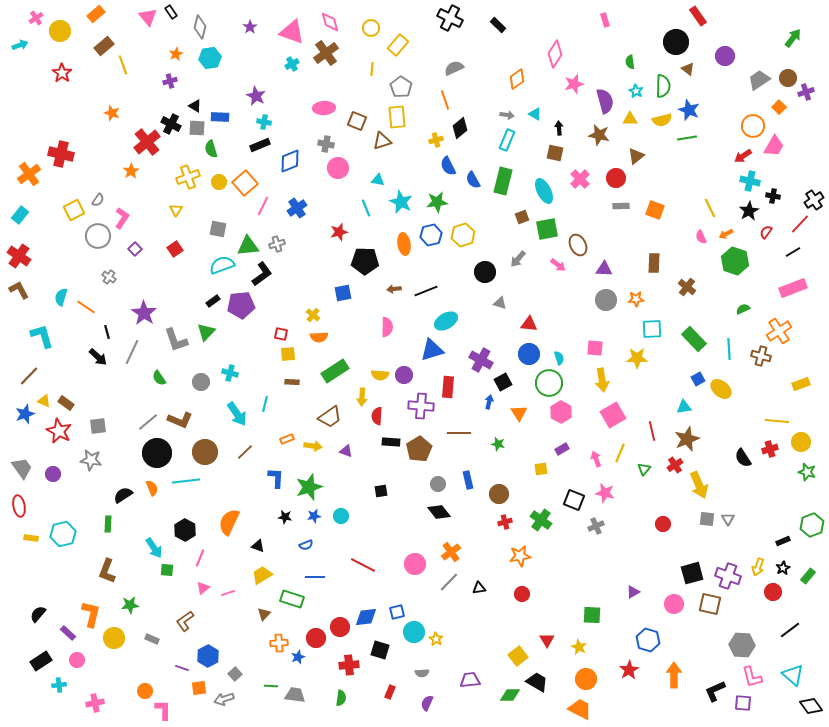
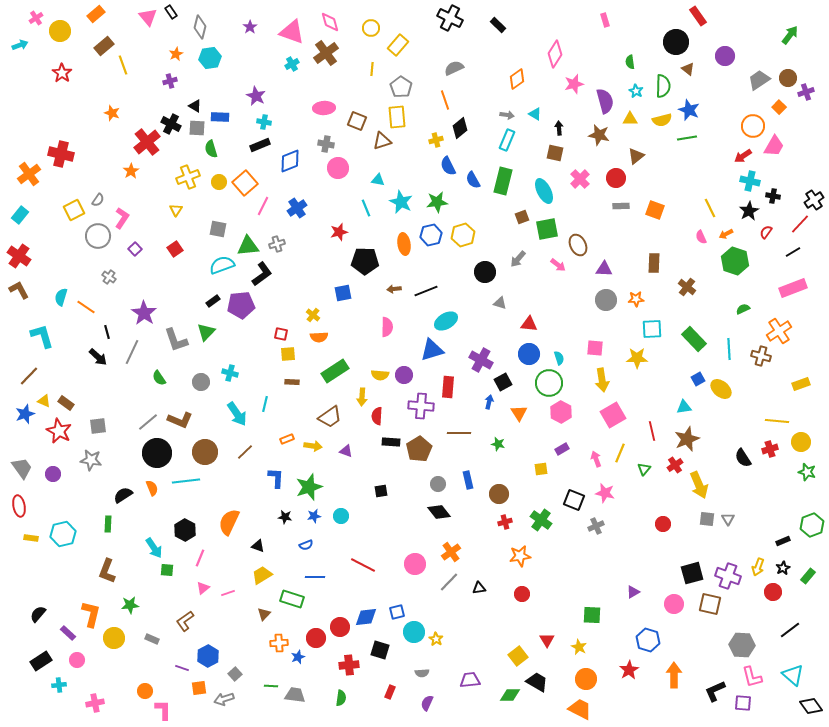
green arrow at (793, 38): moved 3 px left, 3 px up
